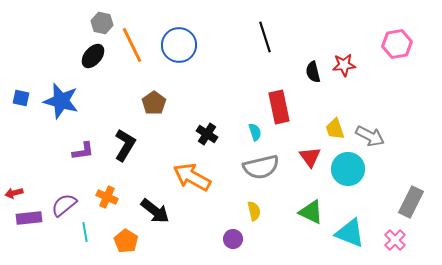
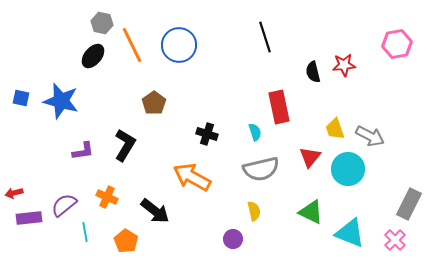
black cross: rotated 15 degrees counterclockwise
red triangle: rotated 15 degrees clockwise
gray semicircle: moved 2 px down
gray rectangle: moved 2 px left, 2 px down
